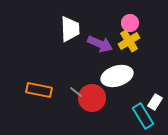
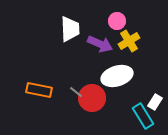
pink circle: moved 13 px left, 2 px up
